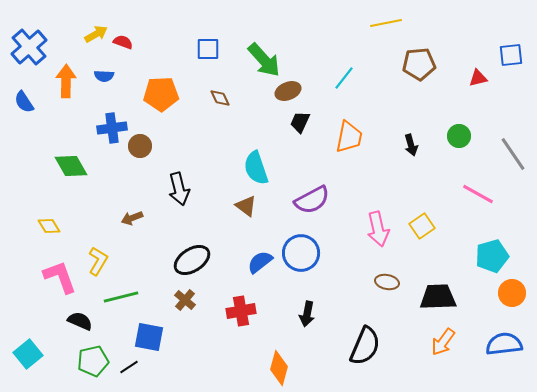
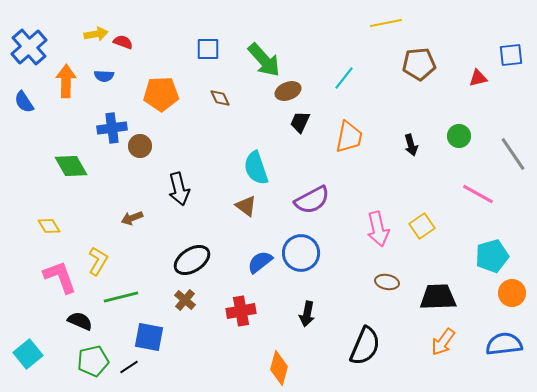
yellow arrow at (96, 34): rotated 20 degrees clockwise
